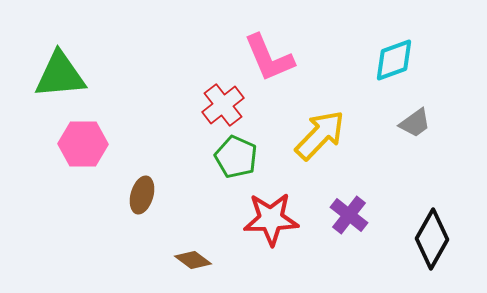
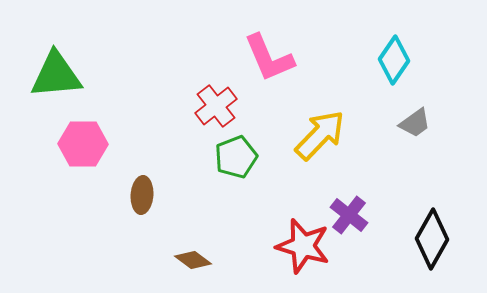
cyan diamond: rotated 36 degrees counterclockwise
green triangle: moved 4 px left
red cross: moved 7 px left, 1 px down
green pentagon: rotated 27 degrees clockwise
brown ellipse: rotated 12 degrees counterclockwise
red star: moved 32 px right, 27 px down; rotated 18 degrees clockwise
